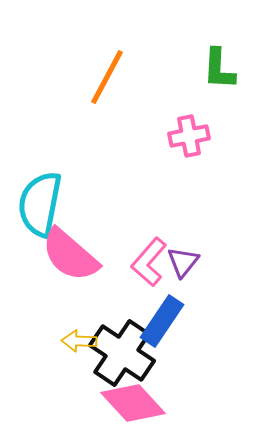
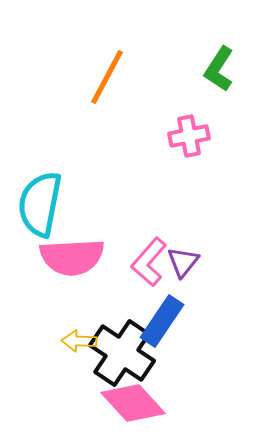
green L-shape: rotated 30 degrees clockwise
pink semicircle: moved 2 px right, 2 px down; rotated 44 degrees counterclockwise
